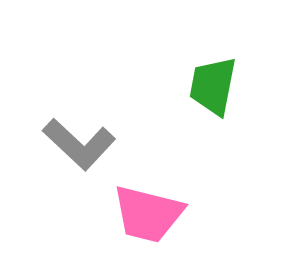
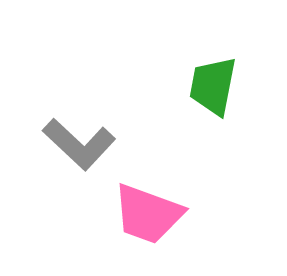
pink trapezoid: rotated 6 degrees clockwise
